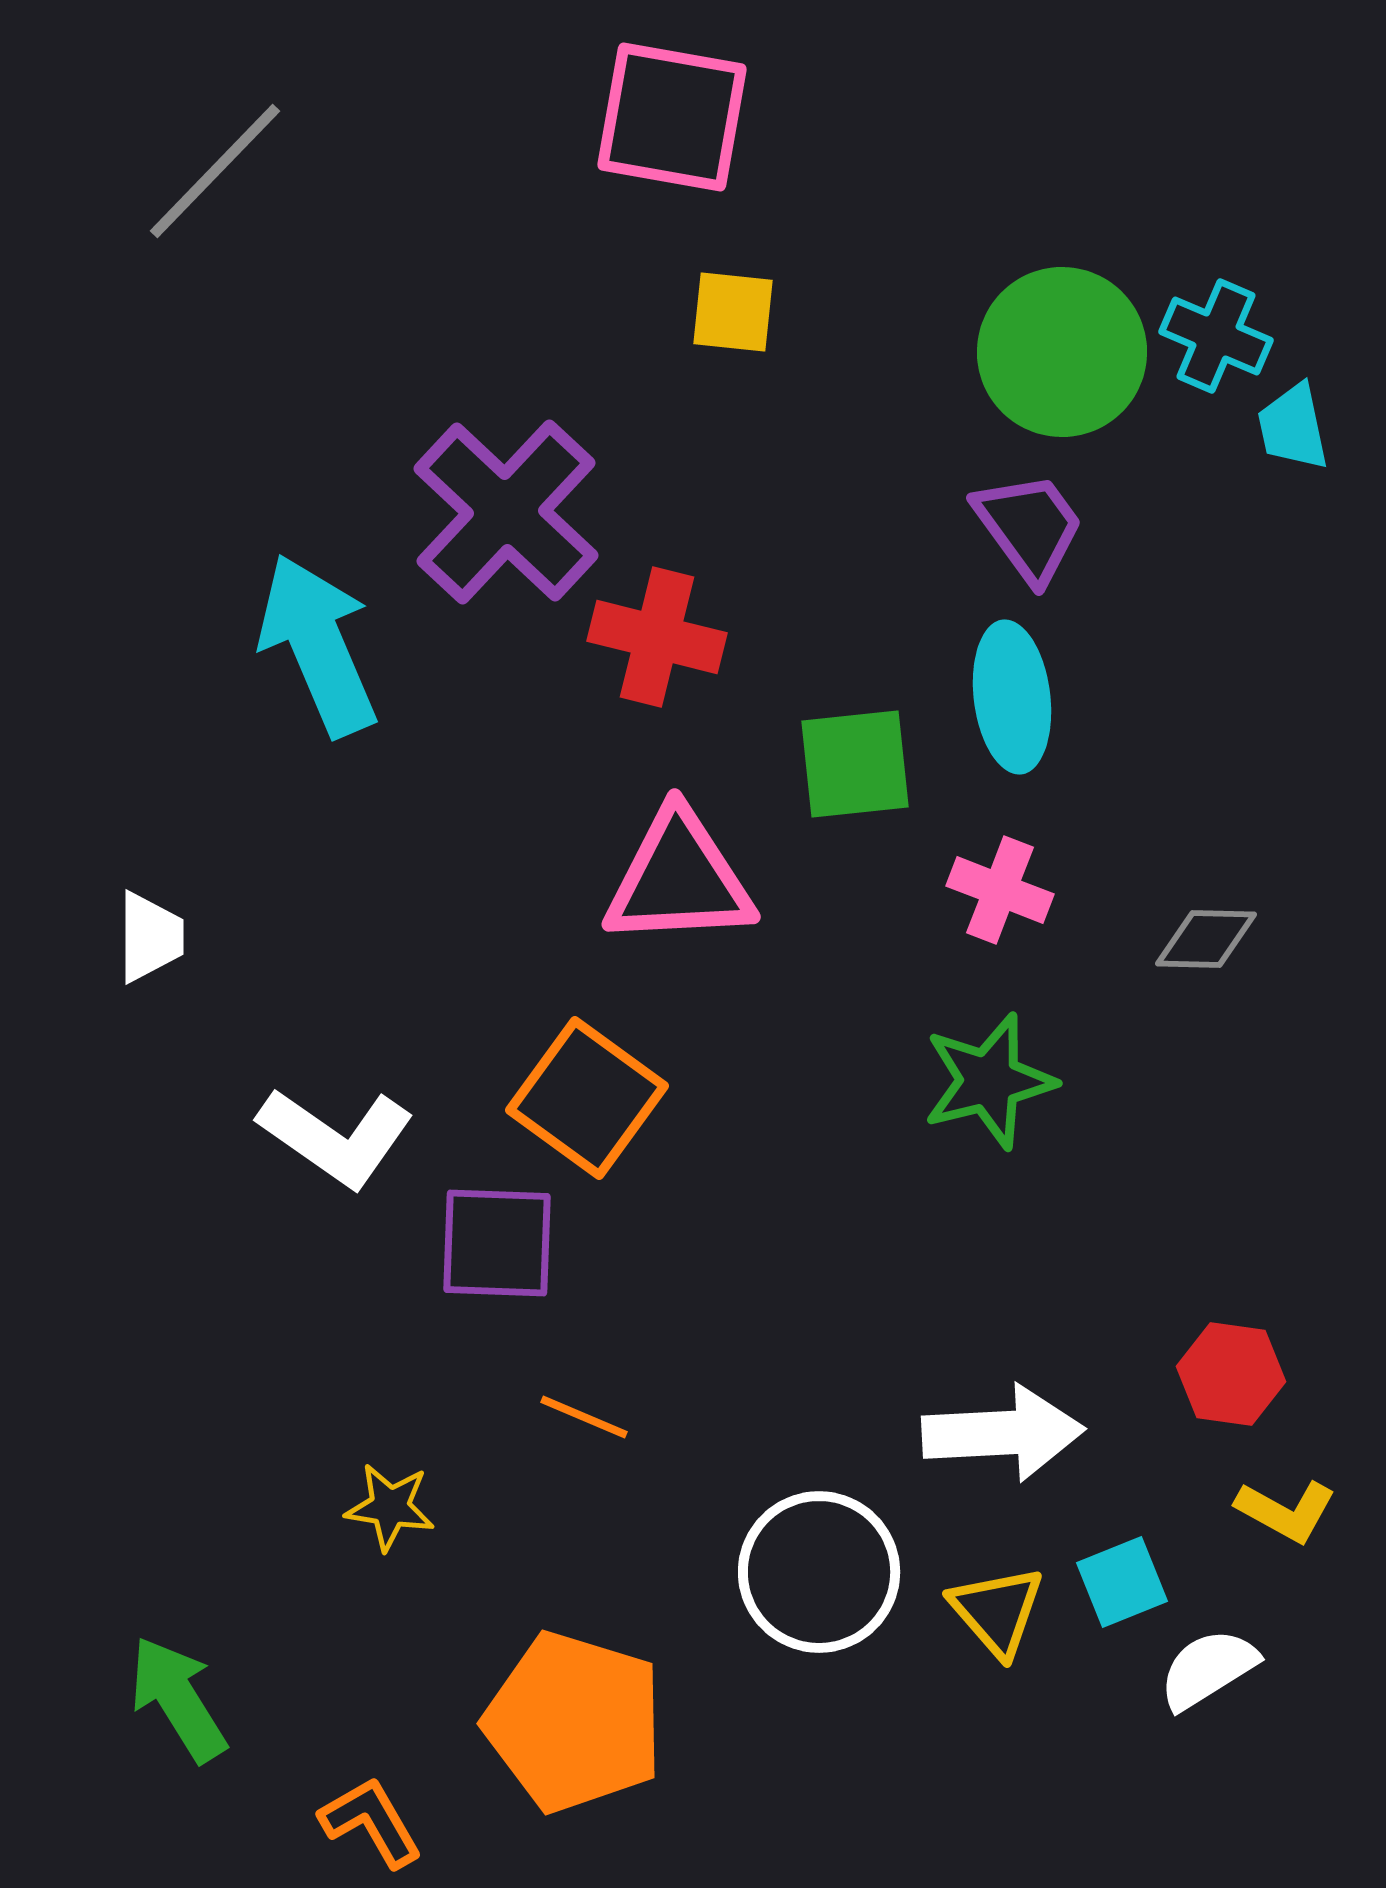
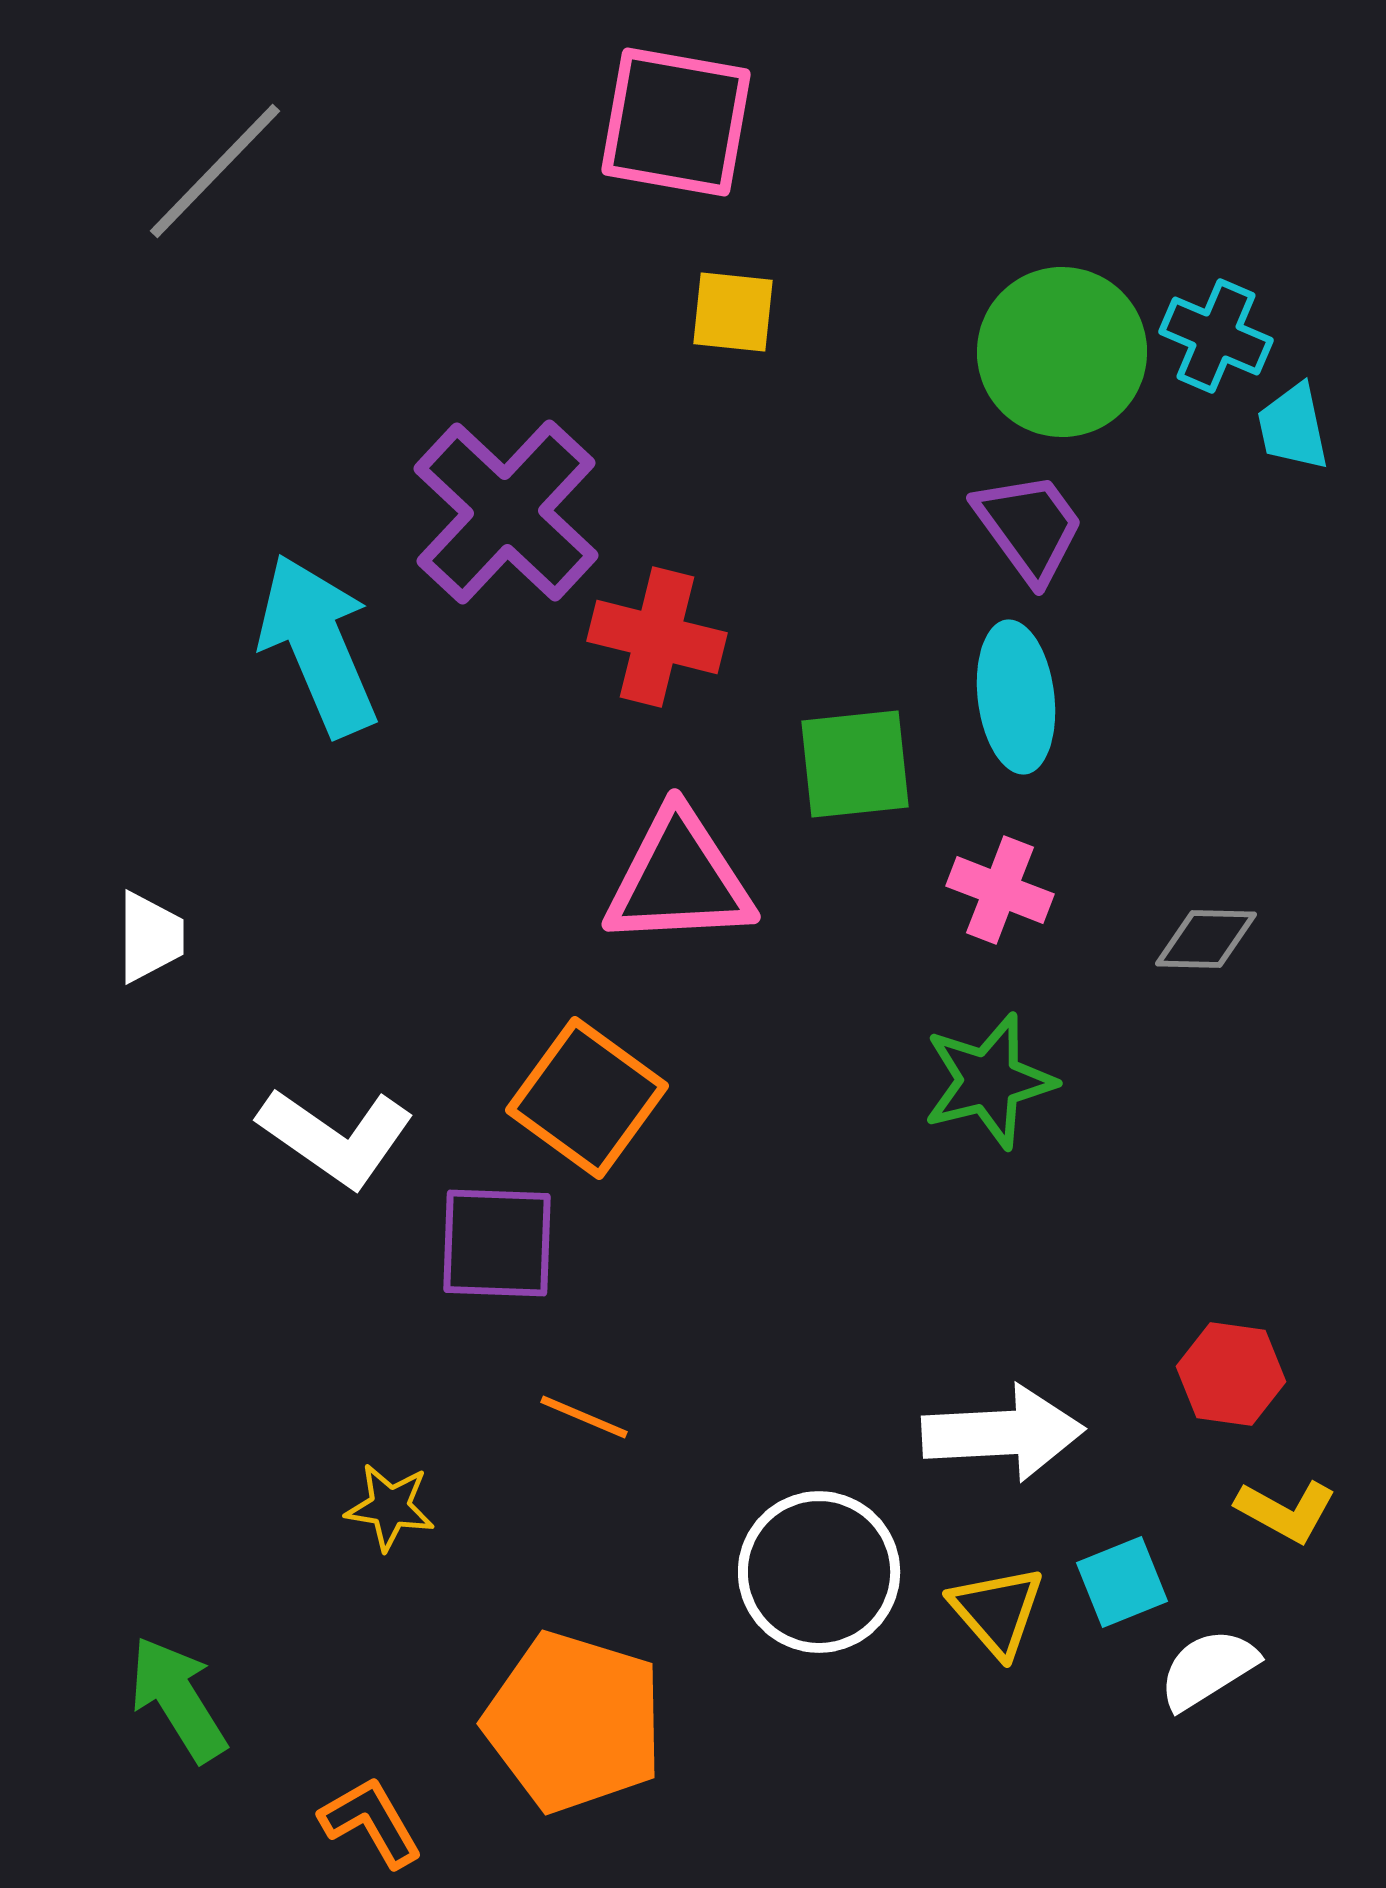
pink square: moved 4 px right, 5 px down
cyan ellipse: moved 4 px right
